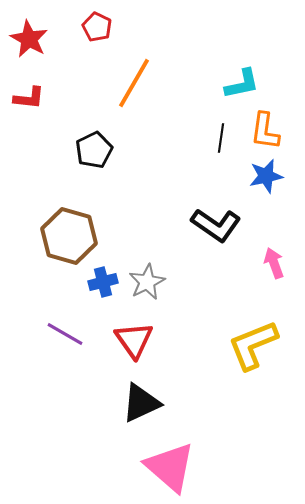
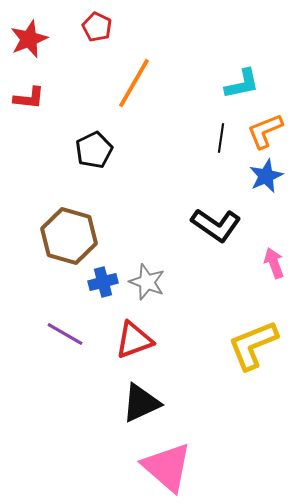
red star: rotated 21 degrees clockwise
orange L-shape: rotated 60 degrees clockwise
blue star: rotated 12 degrees counterclockwise
gray star: rotated 24 degrees counterclockwise
red triangle: rotated 45 degrees clockwise
pink triangle: moved 3 px left
